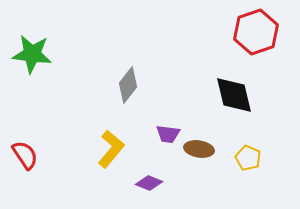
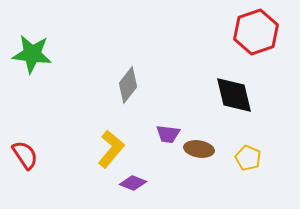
purple diamond: moved 16 px left
